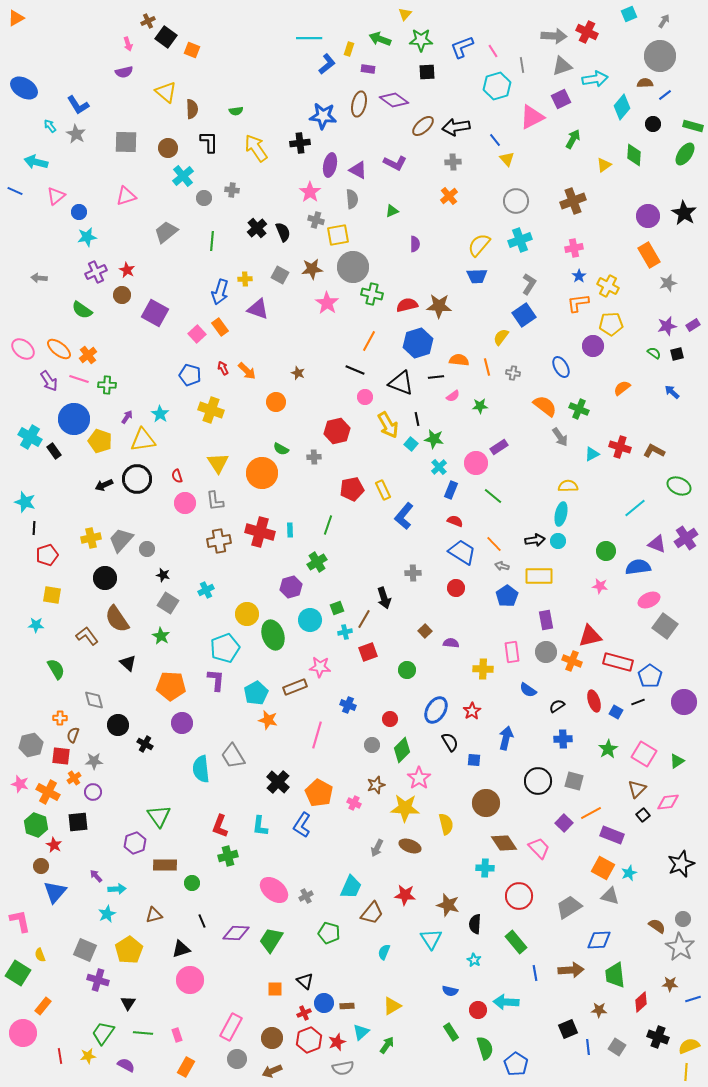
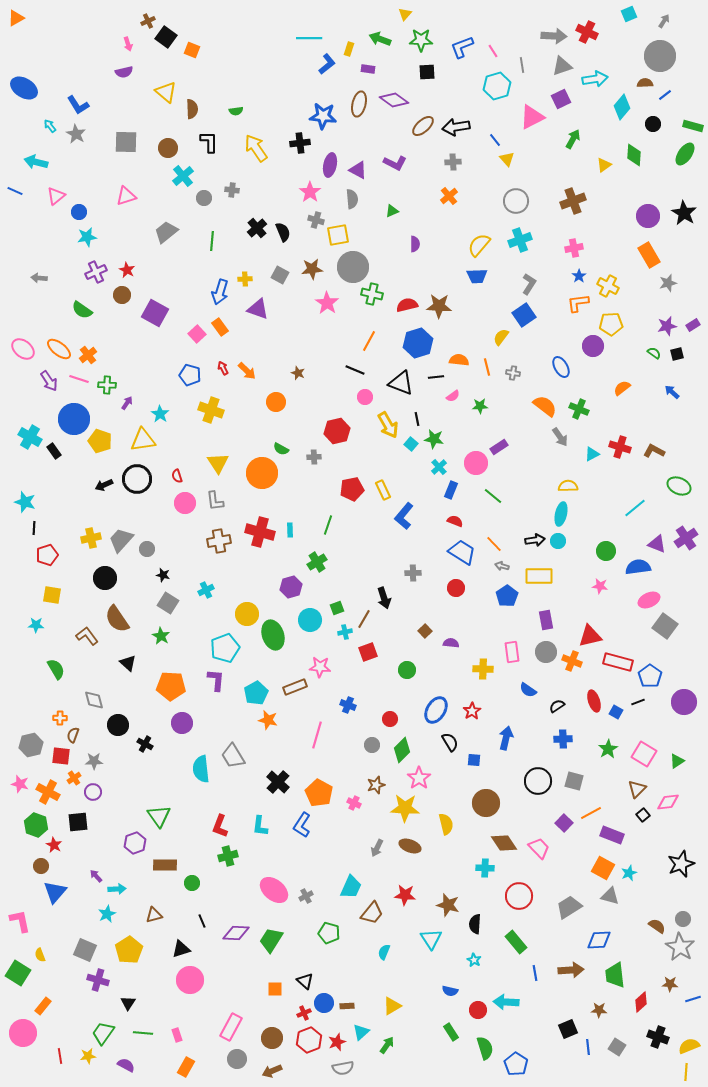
purple arrow at (127, 417): moved 14 px up
